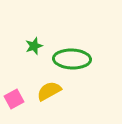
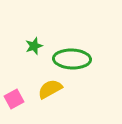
yellow semicircle: moved 1 px right, 2 px up
